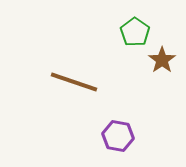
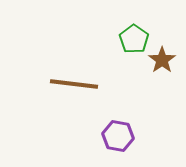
green pentagon: moved 1 px left, 7 px down
brown line: moved 2 px down; rotated 12 degrees counterclockwise
